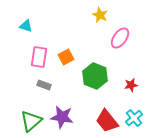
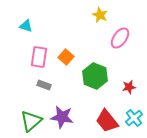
orange square: rotated 21 degrees counterclockwise
red star: moved 2 px left, 2 px down
